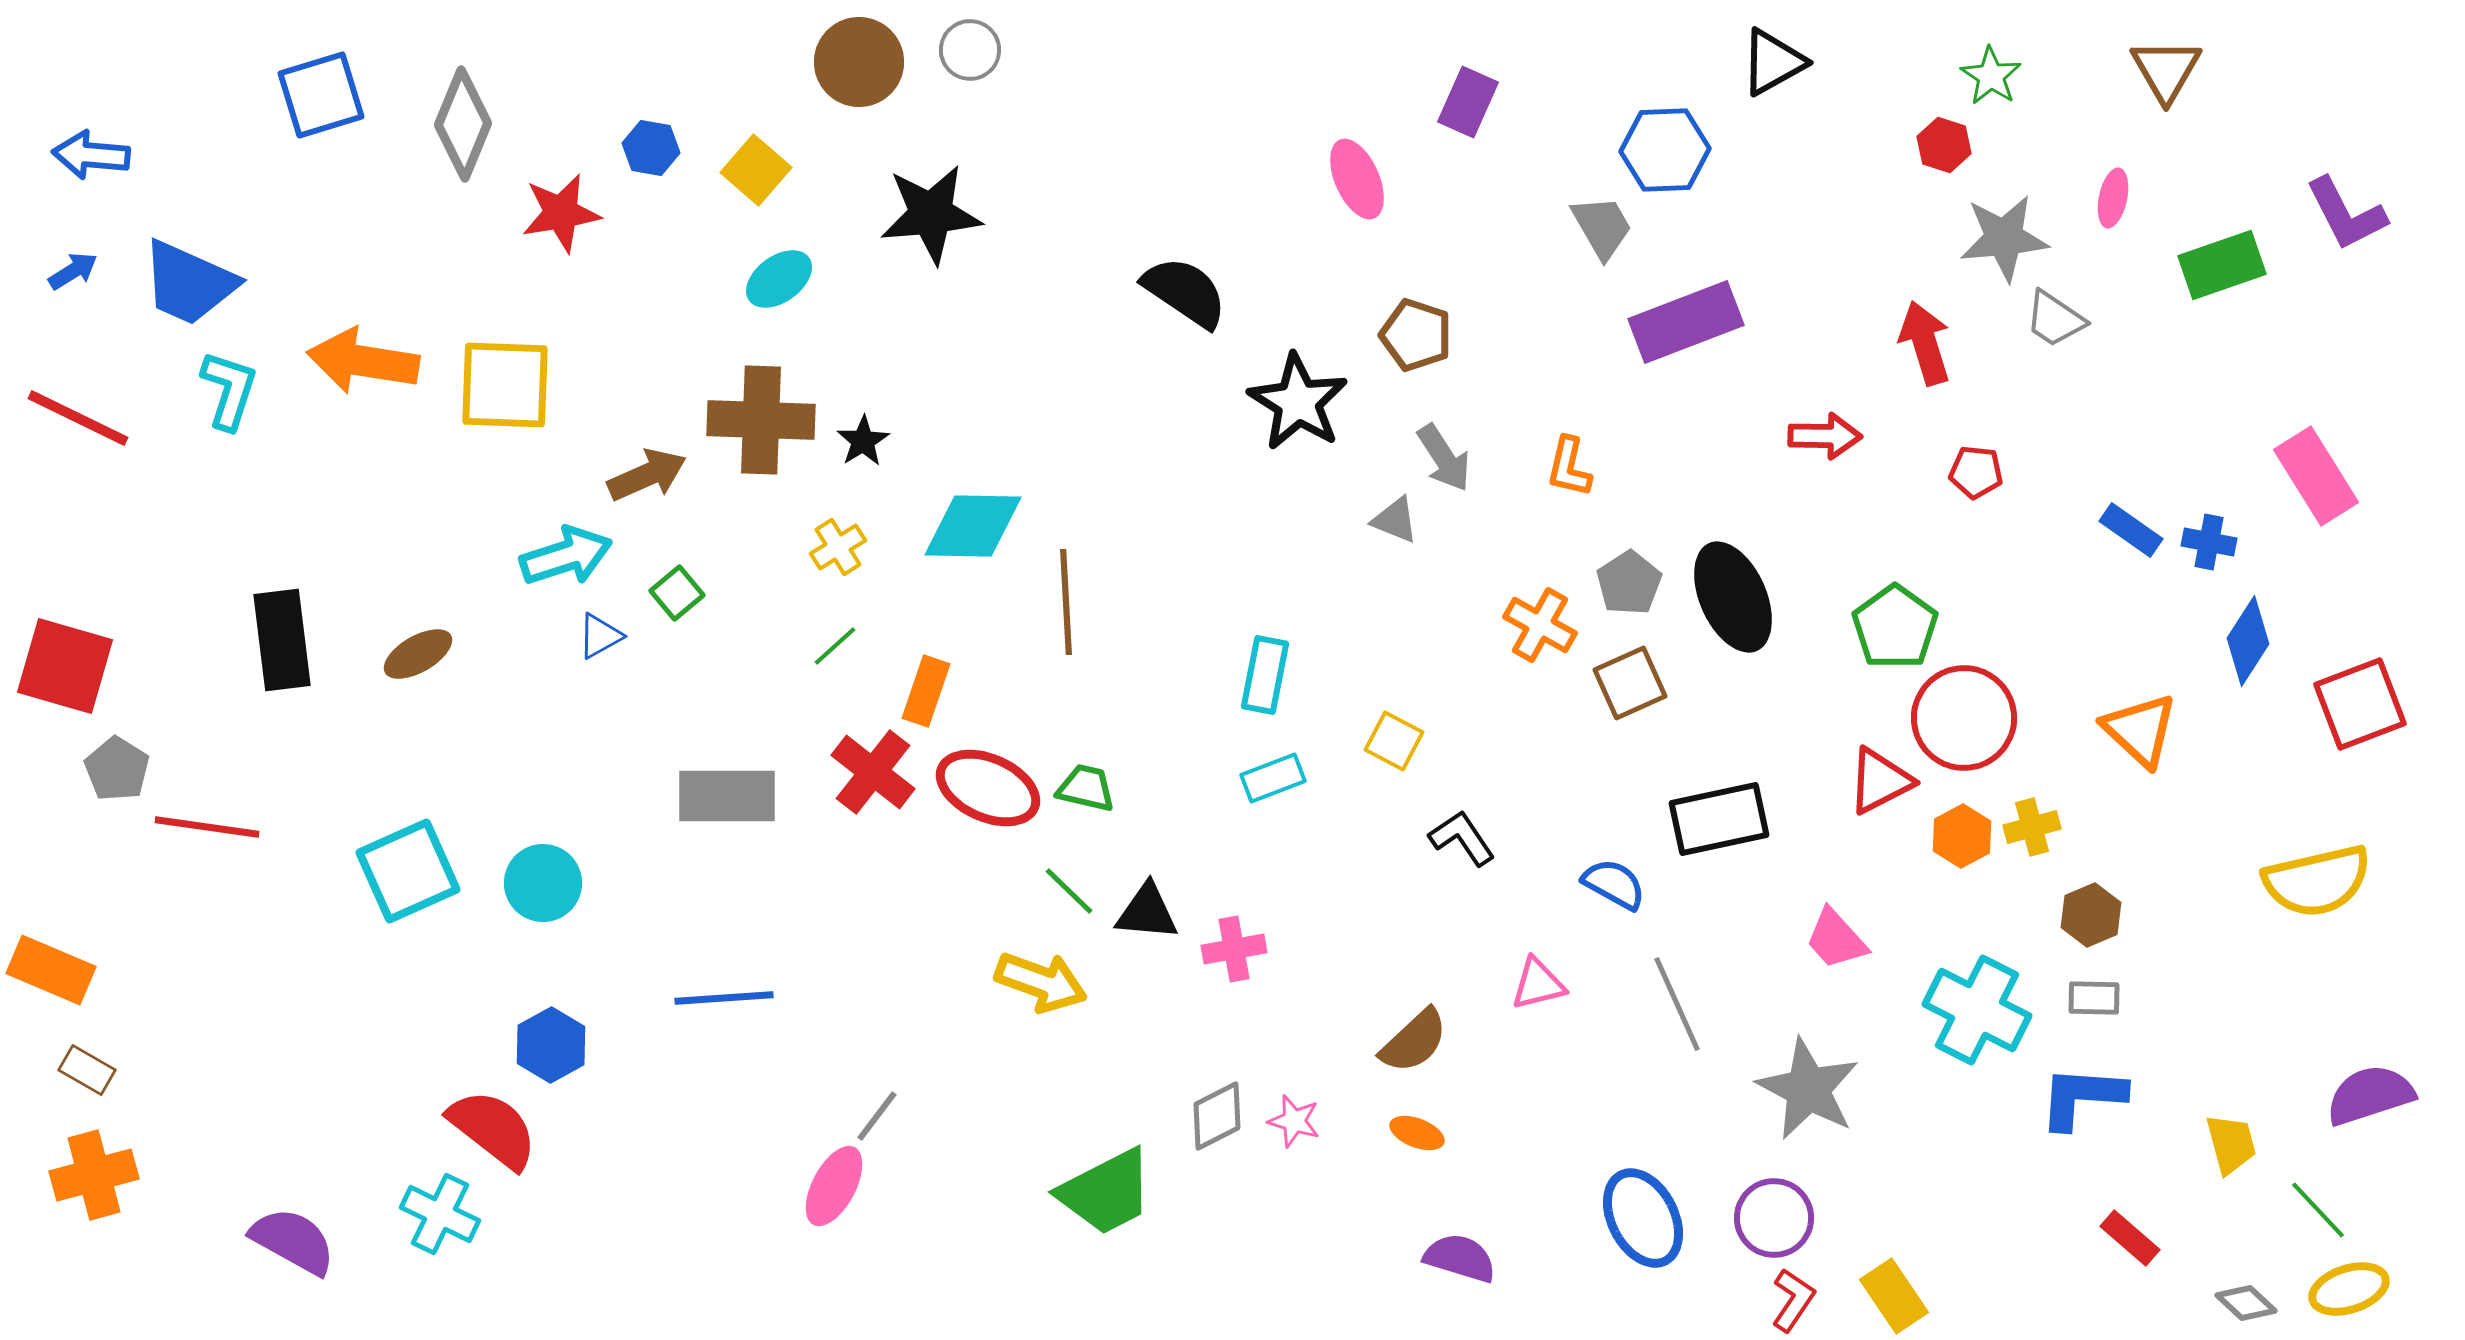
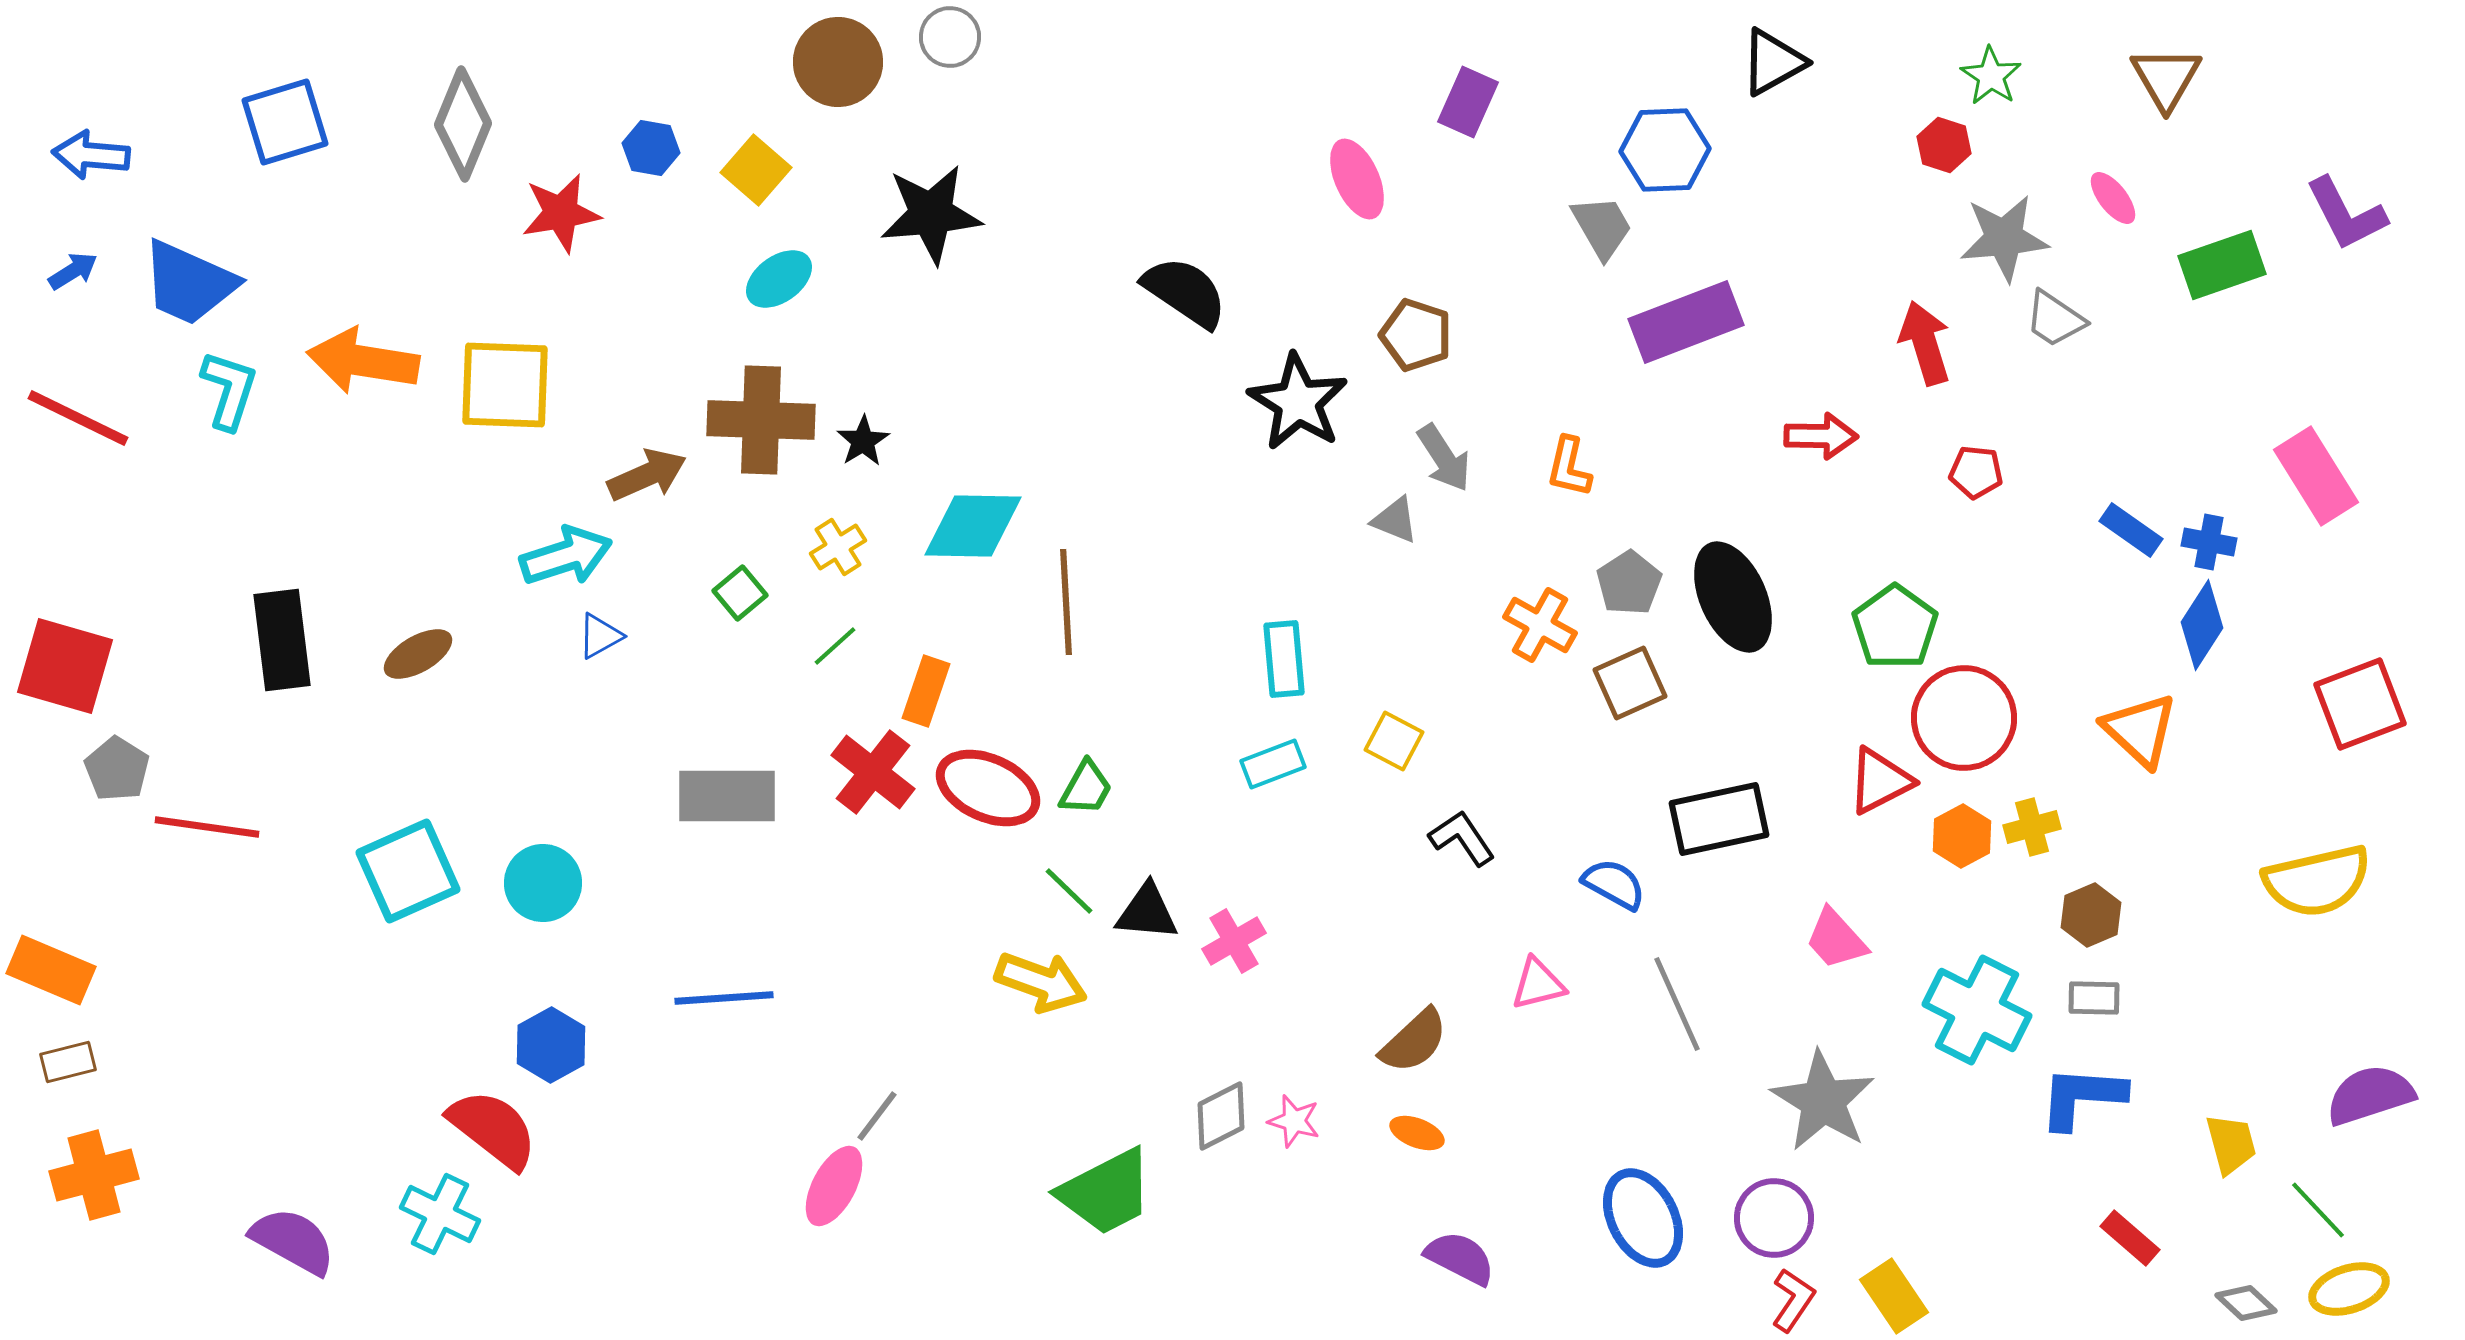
gray circle at (970, 50): moved 20 px left, 13 px up
brown circle at (859, 62): moved 21 px left
brown triangle at (2166, 70): moved 8 px down
blue square at (321, 95): moved 36 px left, 27 px down
pink ellipse at (2113, 198): rotated 50 degrees counterclockwise
red arrow at (1825, 436): moved 4 px left
green square at (677, 593): moved 63 px right
blue diamond at (2248, 641): moved 46 px left, 16 px up
cyan rectangle at (1265, 675): moved 19 px right, 16 px up; rotated 16 degrees counterclockwise
cyan rectangle at (1273, 778): moved 14 px up
green trapezoid at (1086, 788): rotated 106 degrees clockwise
pink cross at (1234, 949): moved 8 px up; rotated 20 degrees counterclockwise
brown rectangle at (87, 1070): moved 19 px left, 8 px up; rotated 44 degrees counterclockwise
gray star at (1808, 1089): moved 15 px right, 12 px down; rotated 4 degrees clockwise
gray diamond at (1217, 1116): moved 4 px right
purple semicircle at (1460, 1258): rotated 10 degrees clockwise
